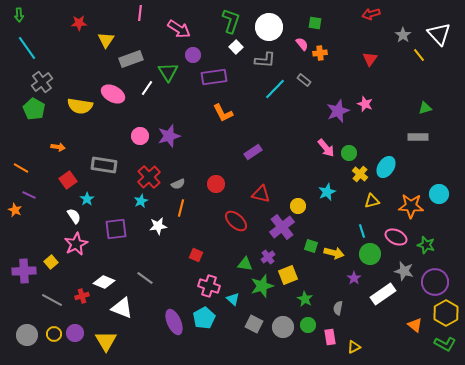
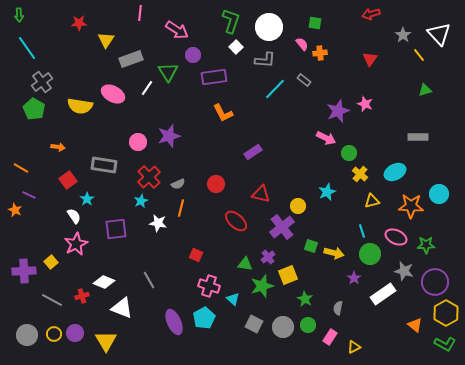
pink arrow at (179, 29): moved 2 px left, 1 px down
green triangle at (425, 108): moved 18 px up
pink circle at (140, 136): moved 2 px left, 6 px down
pink arrow at (326, 148): moved 10 px up; rotated 24 degrees counterclockwise
cyan ellipse at (386, 167): moved 9 px right, 5 px down; rotated 30 degrees clockwise
white star at (158, 226): moved 3 px up; rotated 18 degrees clockwise
green star at (426, 245): rotated 18 degrees counterclockwise
gray line at (145, 278): moved 4 px right, 2 px down; rotated 24 degrees clockwise
pink rectangle at (330, 337): rotated 42 degrees clockwise
